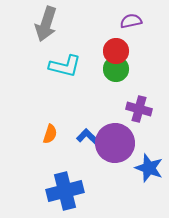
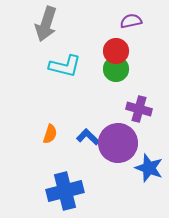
purple circle: moved 3 px right
